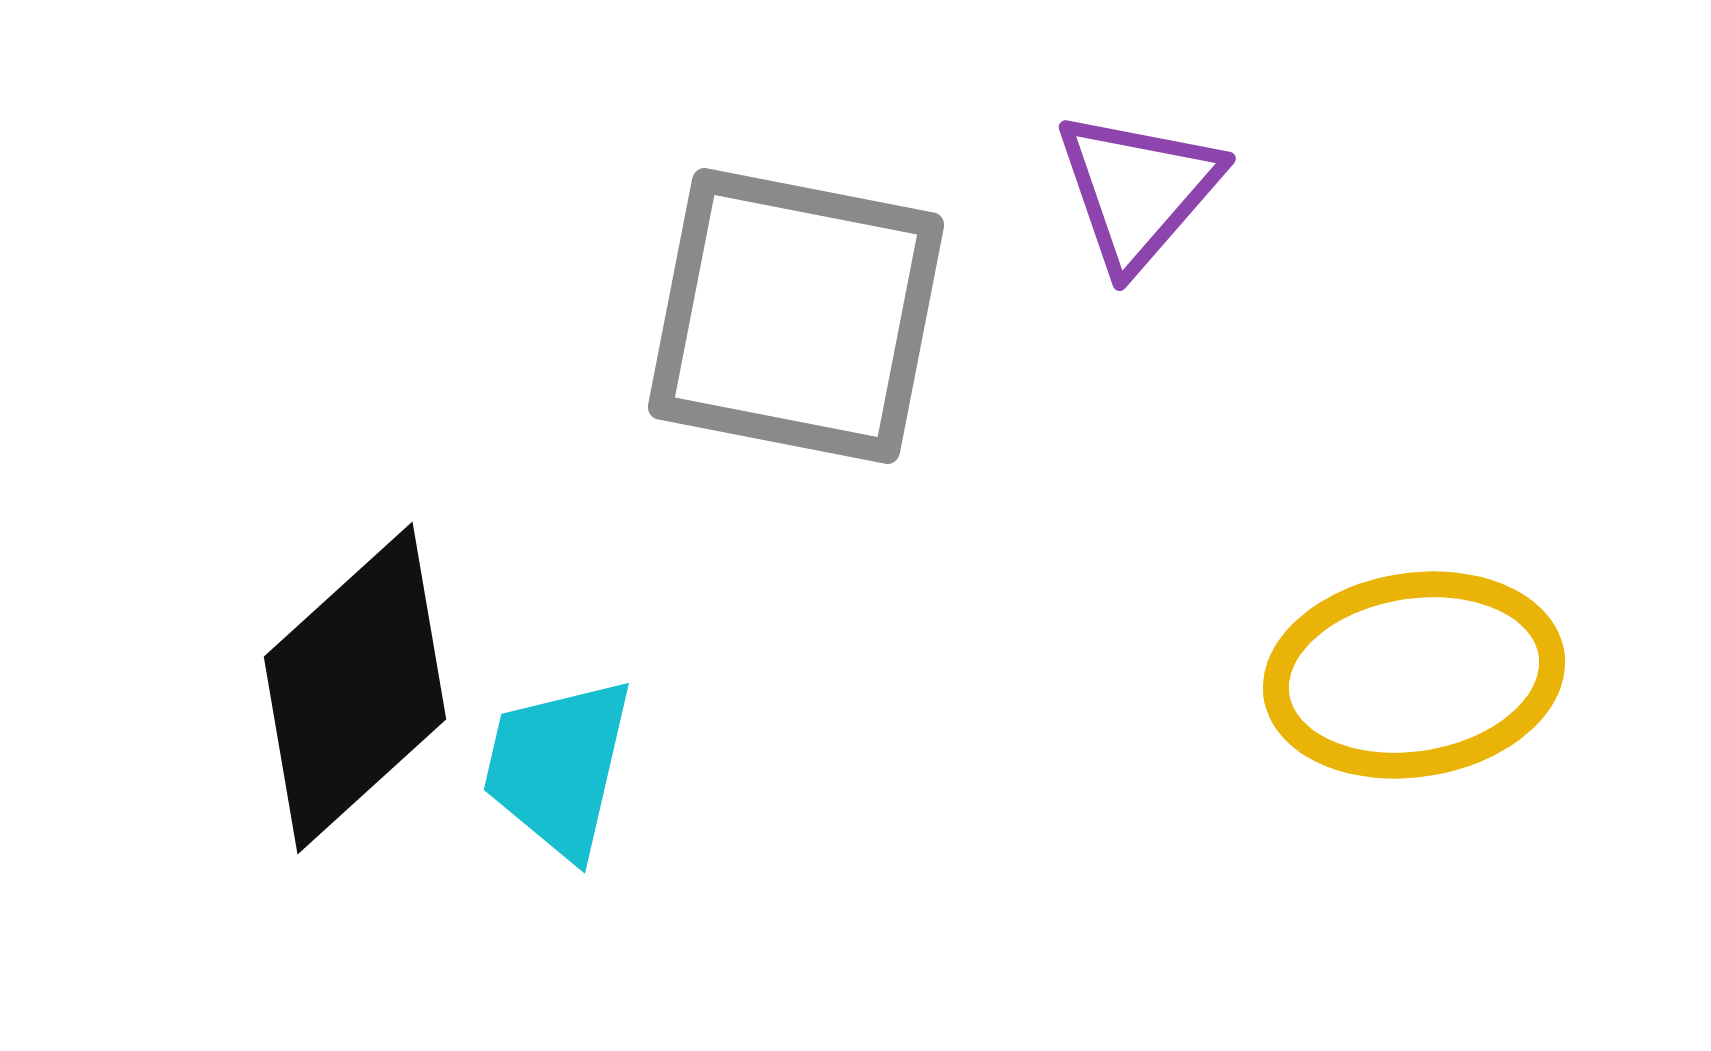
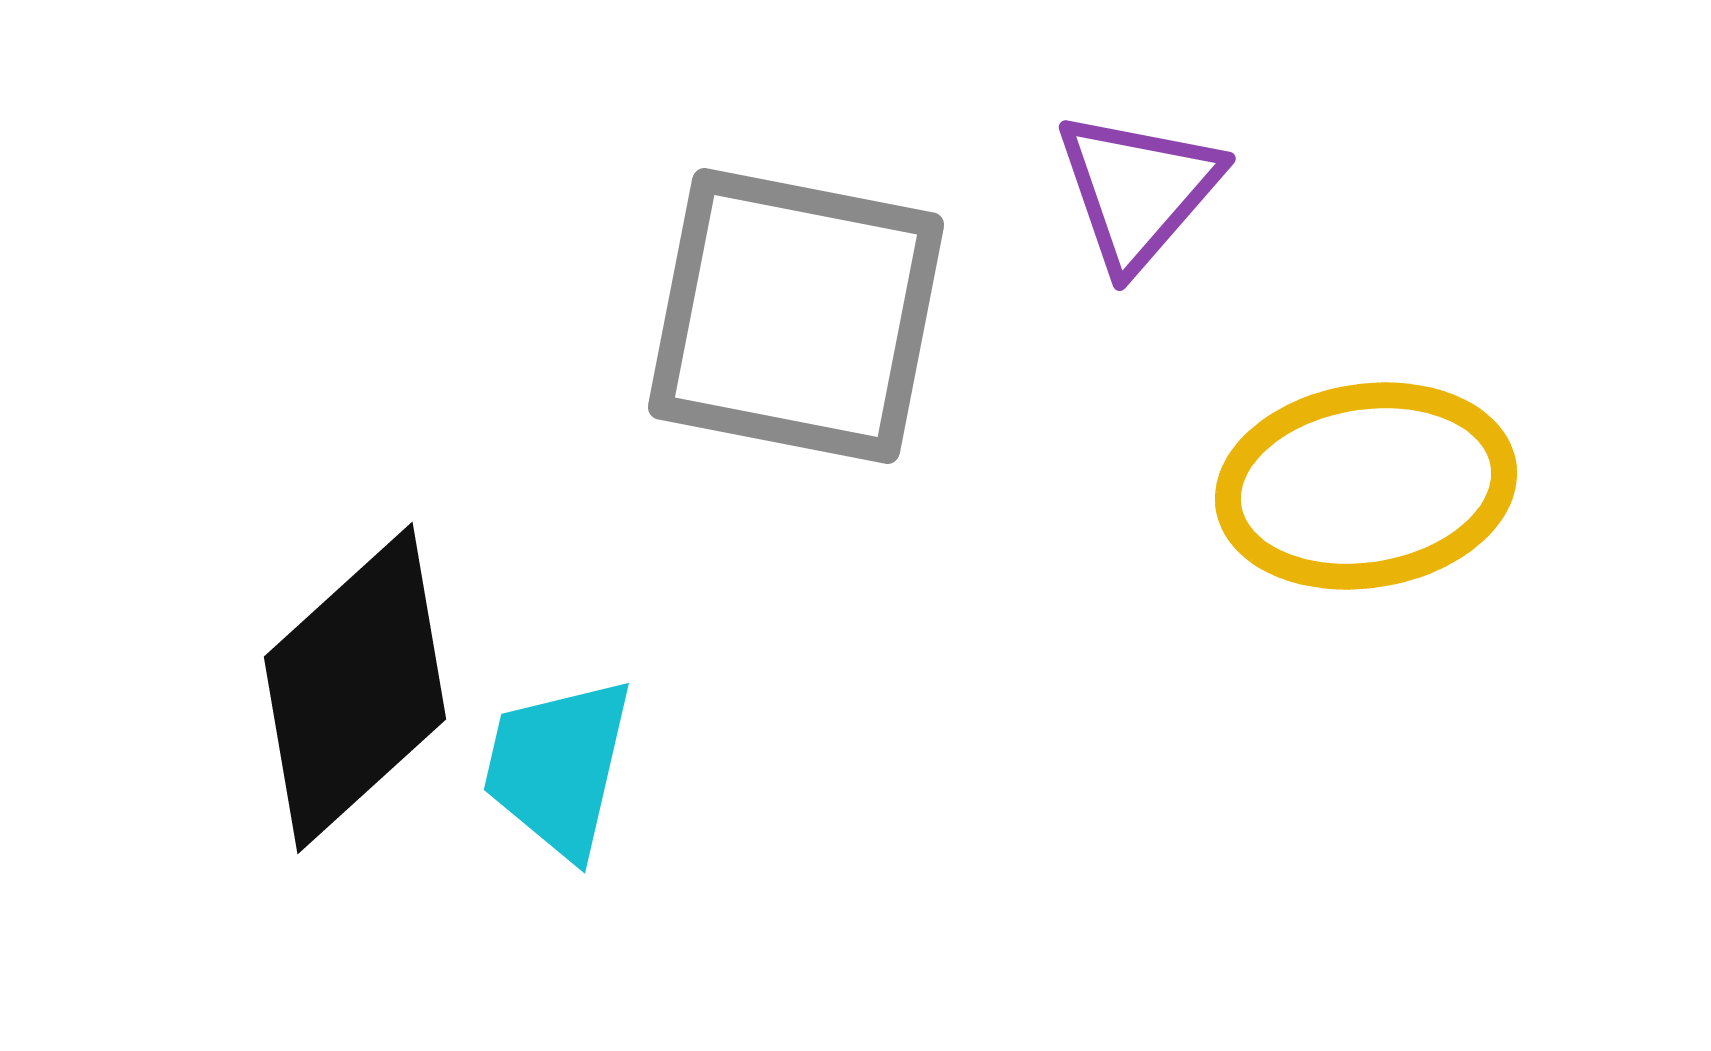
yellow ellipse: moved 48 px left, 189 px up
